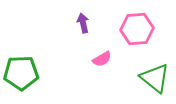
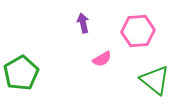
pink hexagon: moved 1 px right, 2 px down
green pentagon: rotated 28 degrees counterclockwise
green triangle: moved 2 px down
